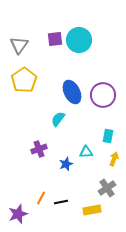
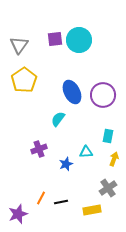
gray cross: moved 1 px right
